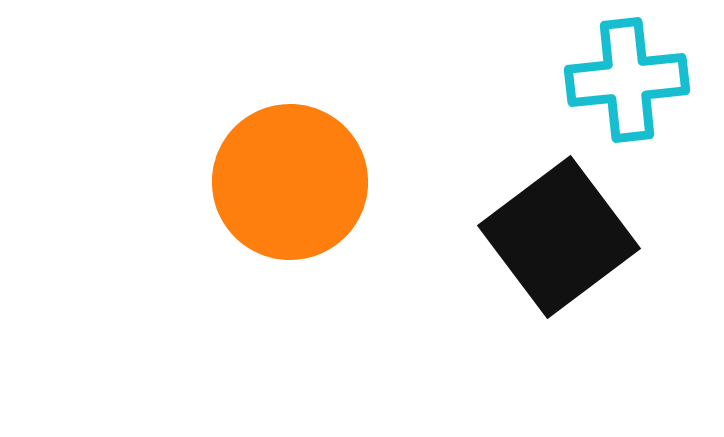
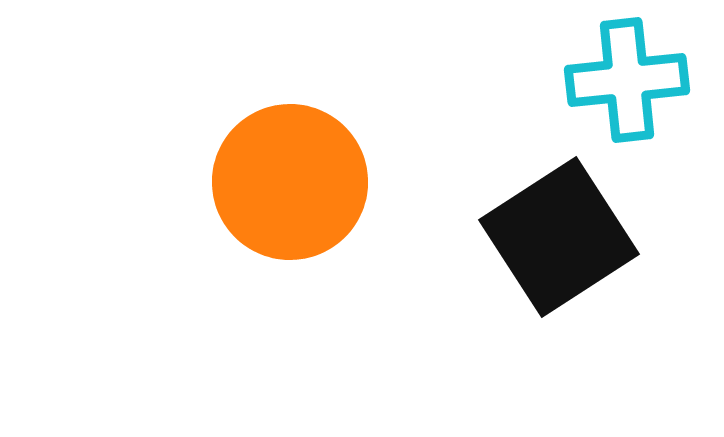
black square: rotated 4 degrees clockwise
